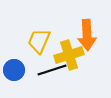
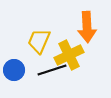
orange arrow: moved 8 px up
yellow cross: rotated 8 degrees counterclockwise
